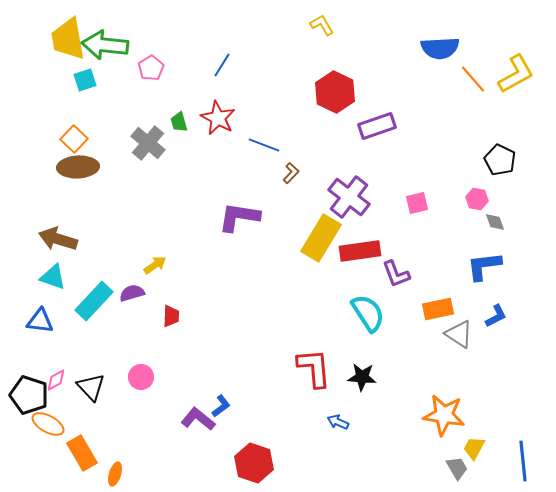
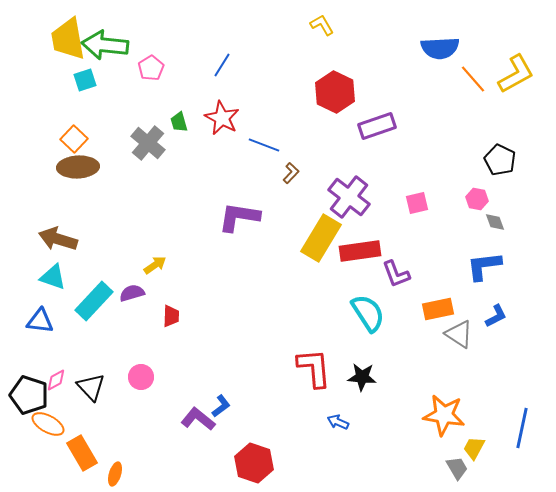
red star at (218, 118): moved 4 px right
blue line at (523, 461): moved 1 px left, 33 px up; rotated 18 degrees clockwise
